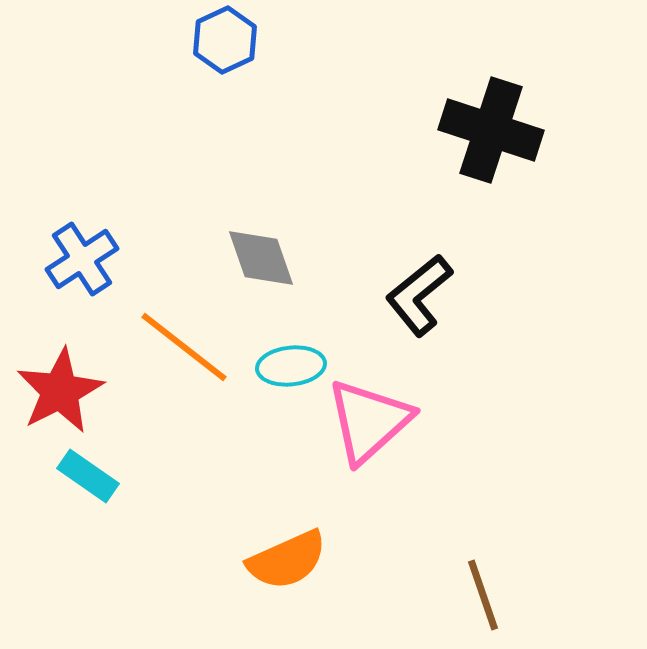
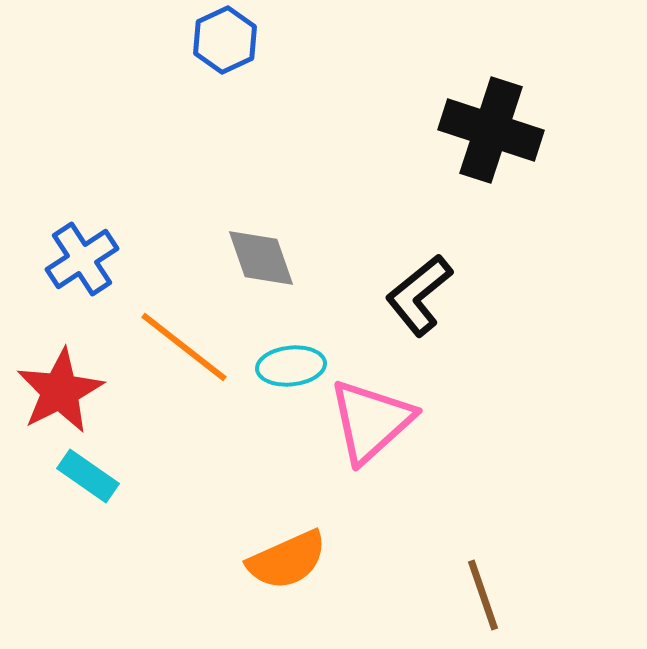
pink triangle: moved 2 px right
